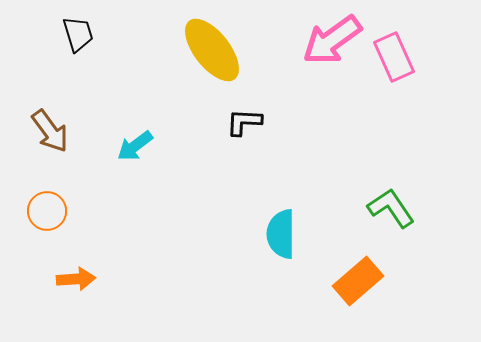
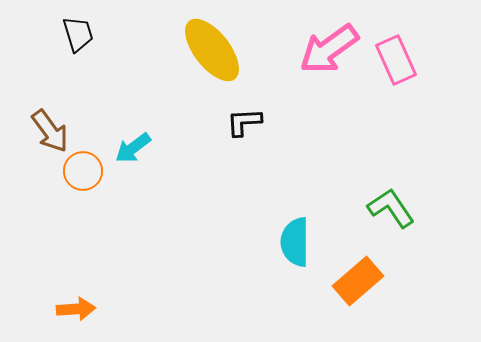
pink arrow: moved 3 px left, 9 px down
pink rectangle: moved 2 px right, 3 px down
black L-shape: rotated 6 degrees counterclockwise
cyan arrow: moved 2 px left, 2 px down
orange circle: moved 36 px right, 40 px up
cyan semicircle: moved 14 px right, 8 px down
orange arrow: moved 30 px down
